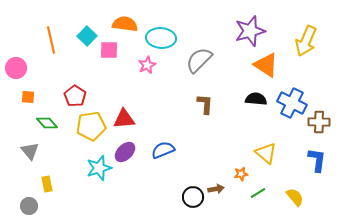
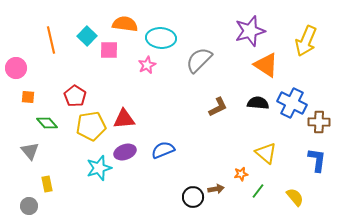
black semicircle: moved 2 px right, 4 px down
brown L-shape: moved 13 px right, 3 px down; rotated 60 degrees clockwise
purple ellipse: rotated 25 degrees clockwise
green line: moved 2 px up; rotated 21 degrees counterclockwise
